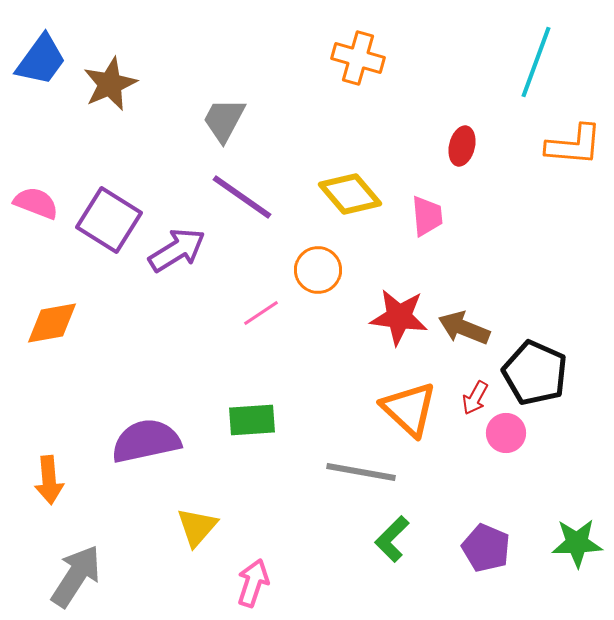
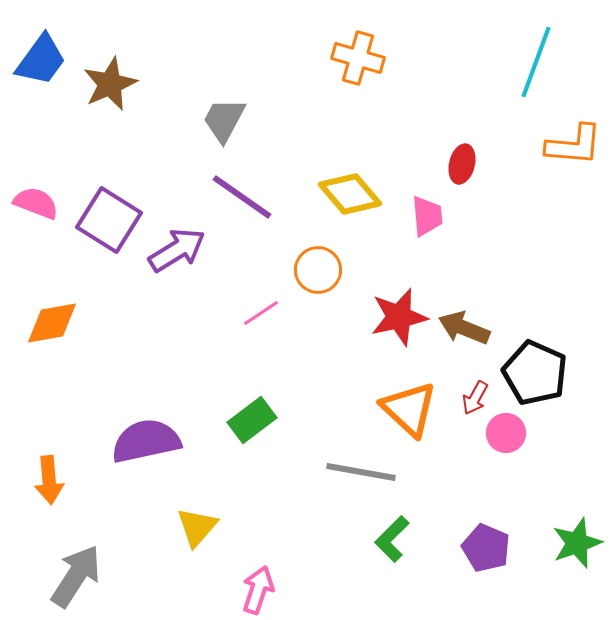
red ellipse: moved 18 px down
red star: rotated 20 degrees counterclockwise
green rectangle: rotated 33 degrees counterclockwise
green star: rotated 18 degrees counterclockwise
pink arrow: moved 5 px right, 7 px down
